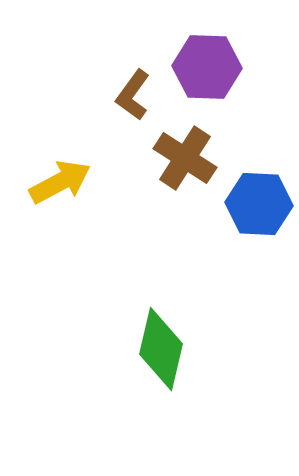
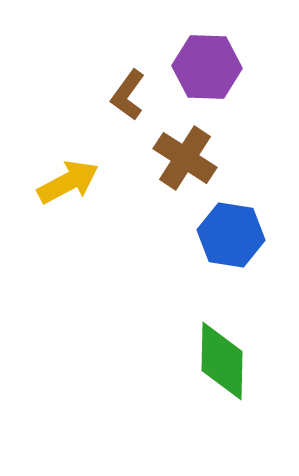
brown L-shape: moved 5 px left
yellow arrow: moved 8 px right
blue hexagon: moved 28 px left, 31 px down; rotated 6 degrees clockwise
green diamond: moved 61 px right, 12 px down; rotated 12 degrees counterclockwise
